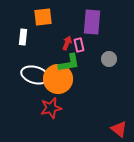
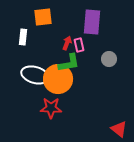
red star: rotated 15 degrees clockwise
